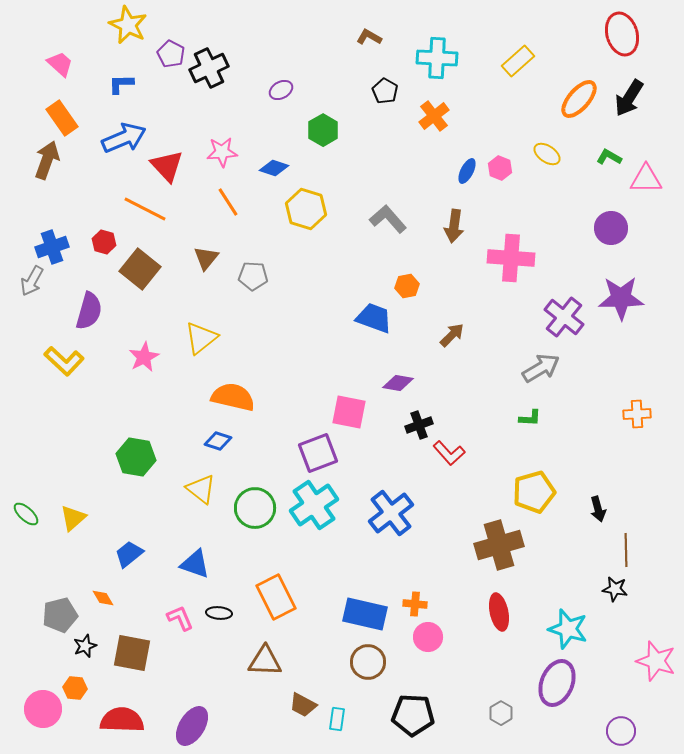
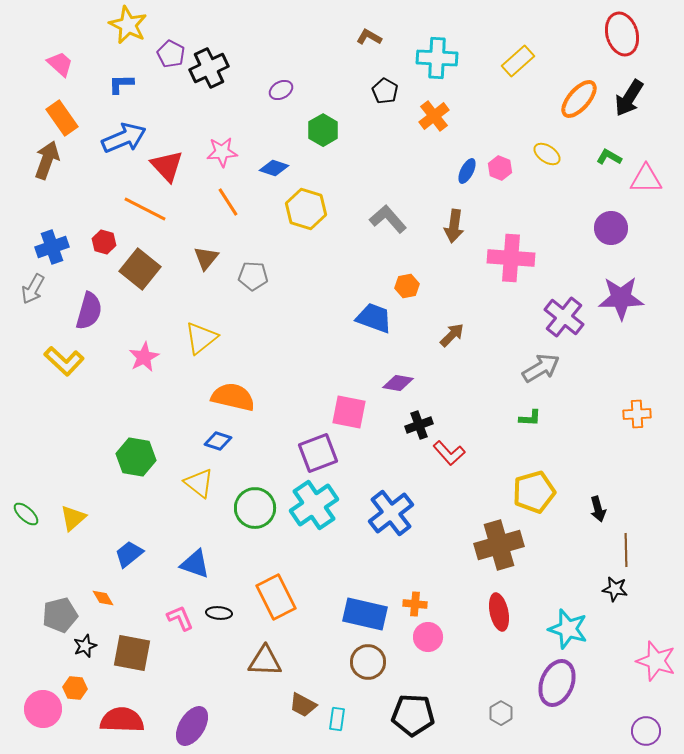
gray arrow at (32, 281): moved 1 px right, 8 px down
yellow triangle at (201, 489): moved 2 px left, 6 px up
purple circle at (621, 731): moved 25 px right
